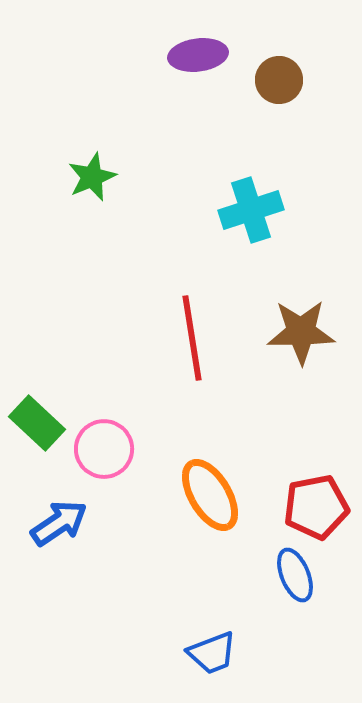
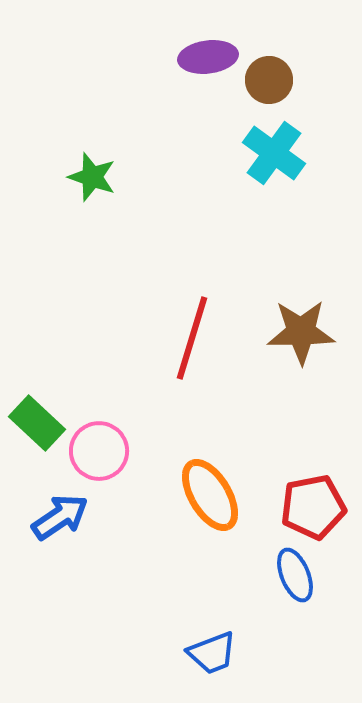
purple ellipse: moved 10 px right, 2 px down
brown circle: moved 10 px left
green star: rotated 30 degrees counterclockwise
cyan cross: moved 23 px right, 57 px up; rotated 36 degrees counterclockwise
red line: rotated 26 degrees clockwise
pink circle: moved 5 px left, 2 px down
red pentagon: moved 3 px left
blue arrow: moved 1 px right, 6 px up
